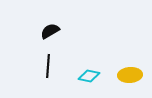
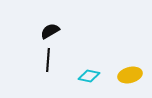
black line: moved 6 px up
yellow ellipse: rotated 10 degrees counterclockwise
